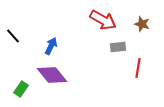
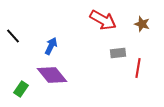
gray rectangle: moved 6 px down
